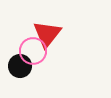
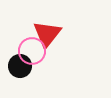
pink circle: moved 1 px left
